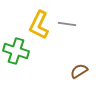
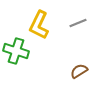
gray line: moved 11 px right, 1 px up; rotated 30 degrees counterclockwise
